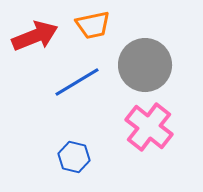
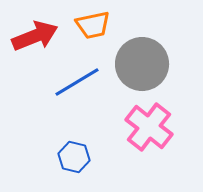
gray circle: moved 3 px left, 1 px up
